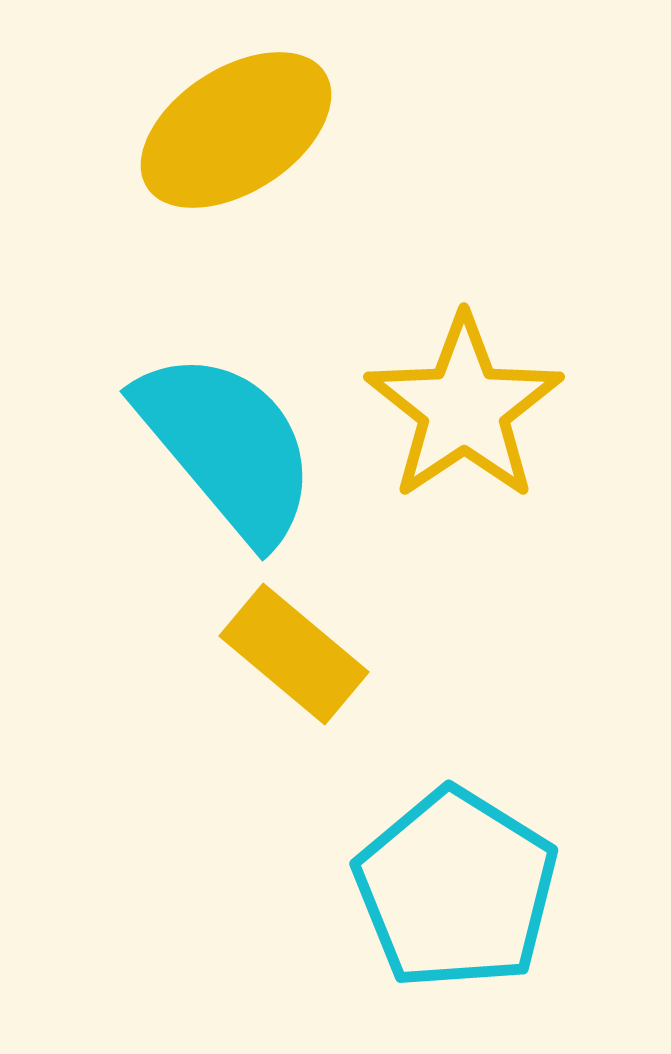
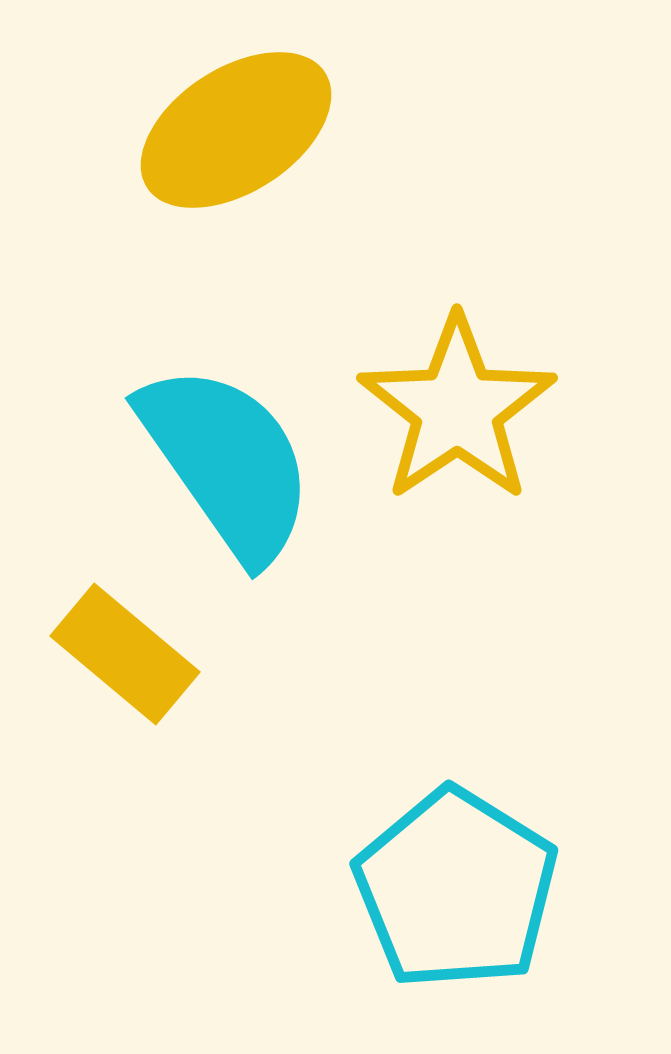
yellow star: moved 7 px left, 1 px down
cyan semicircle: moved 16 px down; rotated 5 degrees clockwise
yellow rectangle: moved 169 px left
